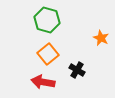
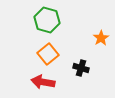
orange star: rotated 14 degrees clockwise
black cross: moved 4 px right, 2 px up; rotated 14 degrees counterclockwise
